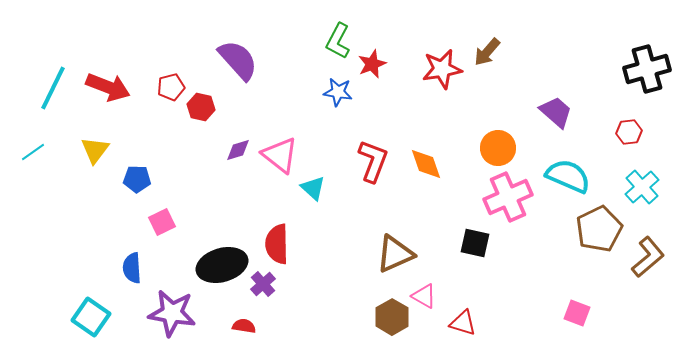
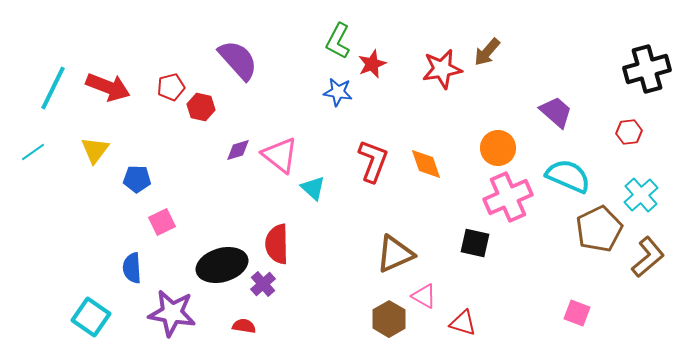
cyan cross at (642, 187): moved 1 px left, 8 px down
brown hexagon at (392, 317): moved 3 px left, 2 px down
